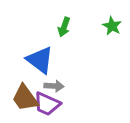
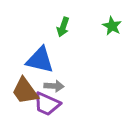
green arrow: moved 1 px left
blue triangle: rotated 24 degrees counterclockwise
brown trapezoid: moved 7 px up
